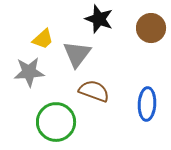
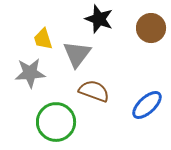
yellow trapezoid: rotated 115 degrees clockwise
gray star: moved 1 px right, 1 px down
blue ellipse: moved 1 px down; rotated 44 degrees clockwise
